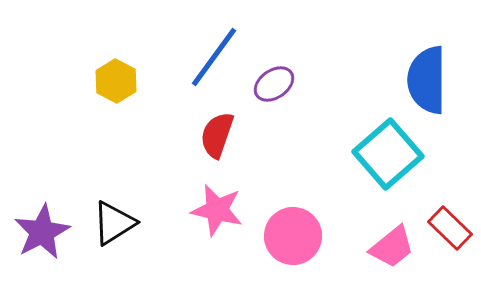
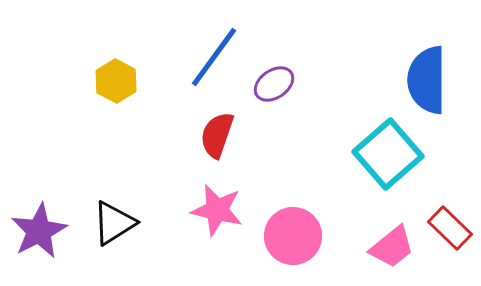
purple star: moved 3 px left, 1 px up
